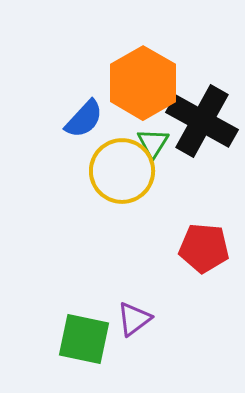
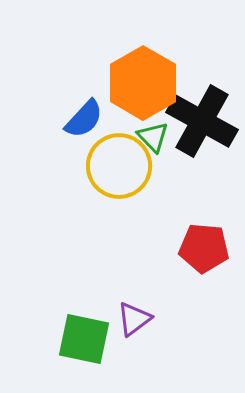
green triangle: moved 6 px up; rotated 16 degrees counterclockwise
yellow circle: moved 3 px left, 5 px up
